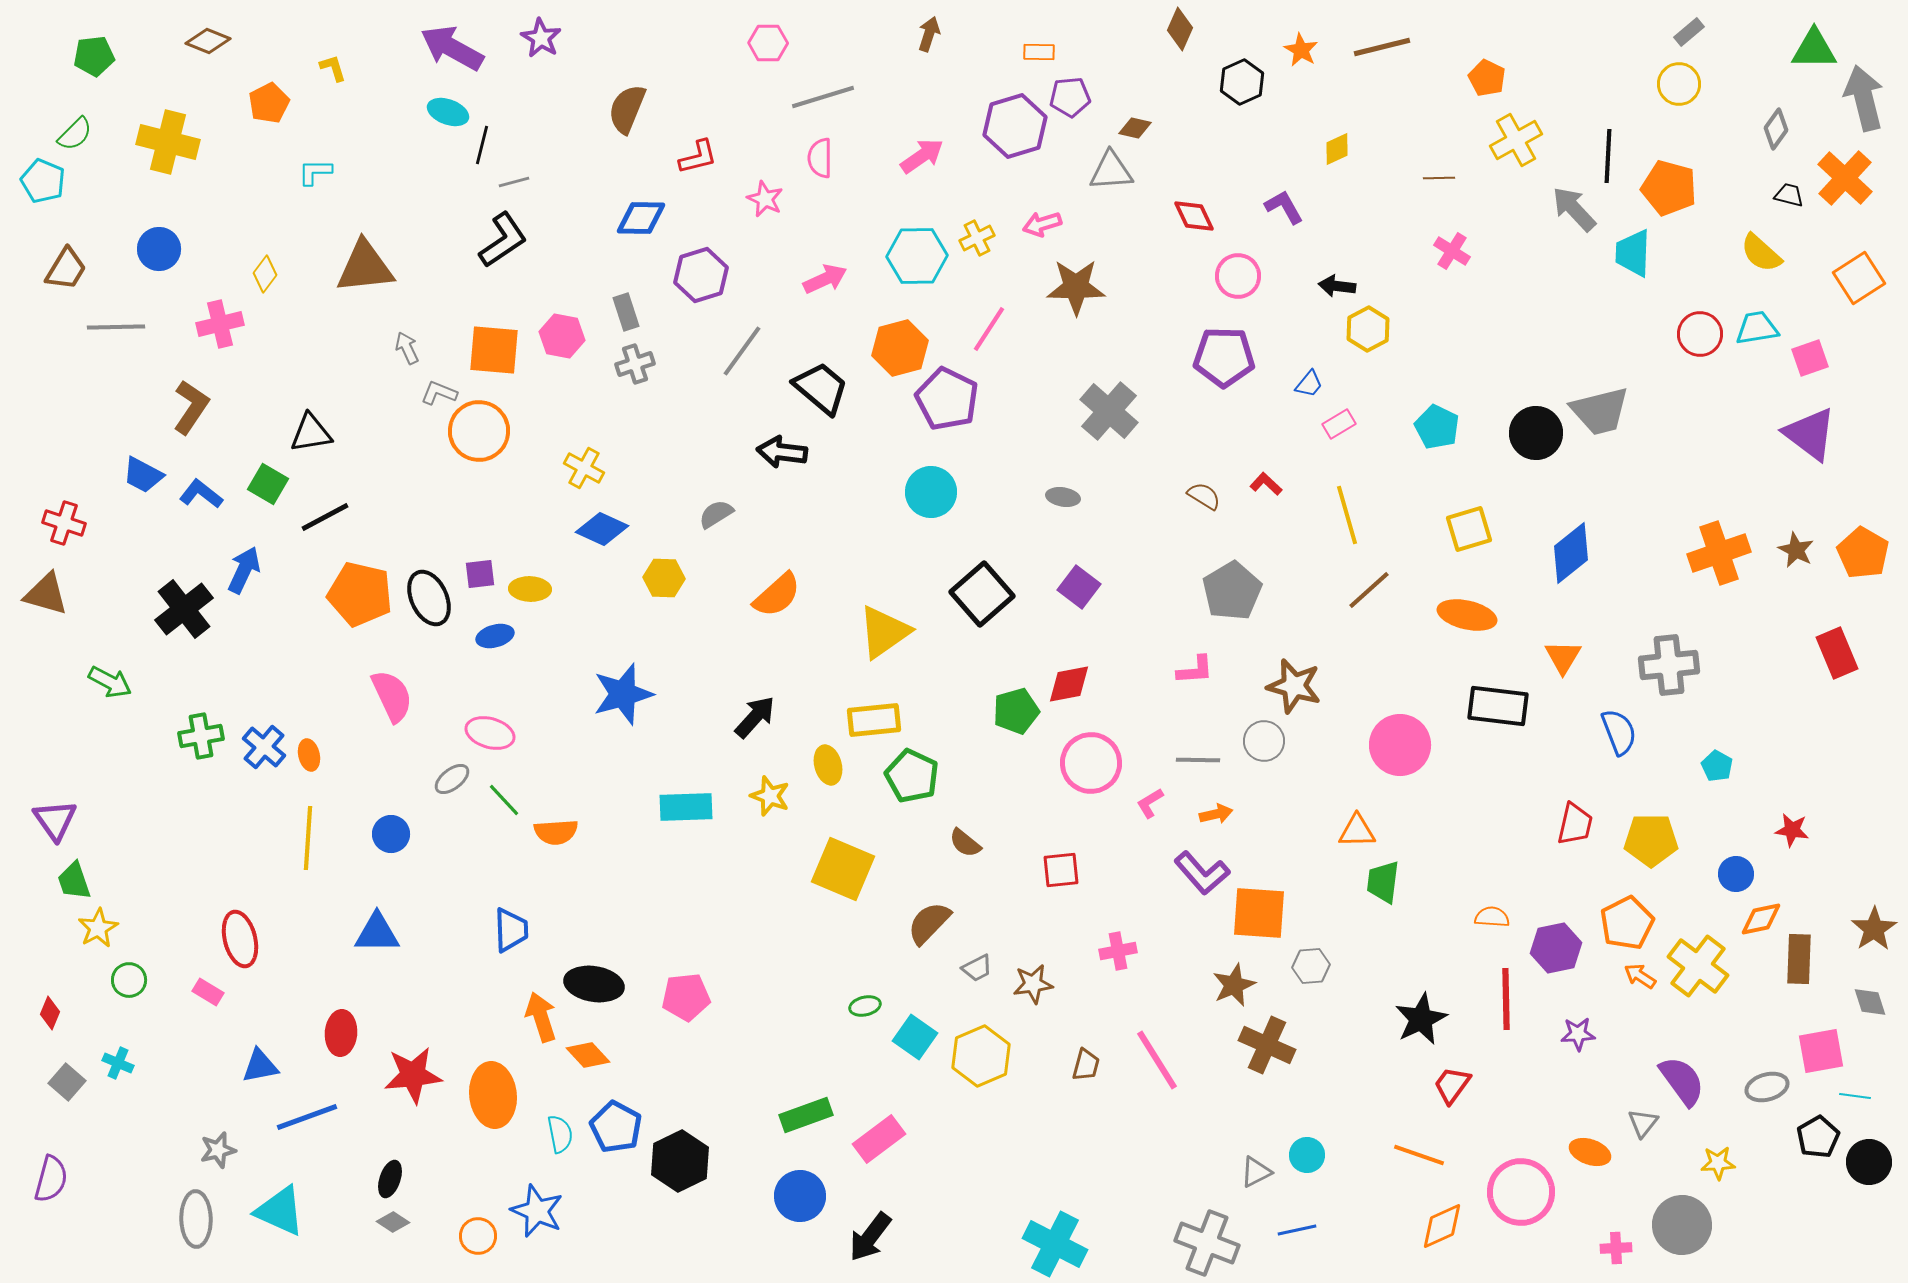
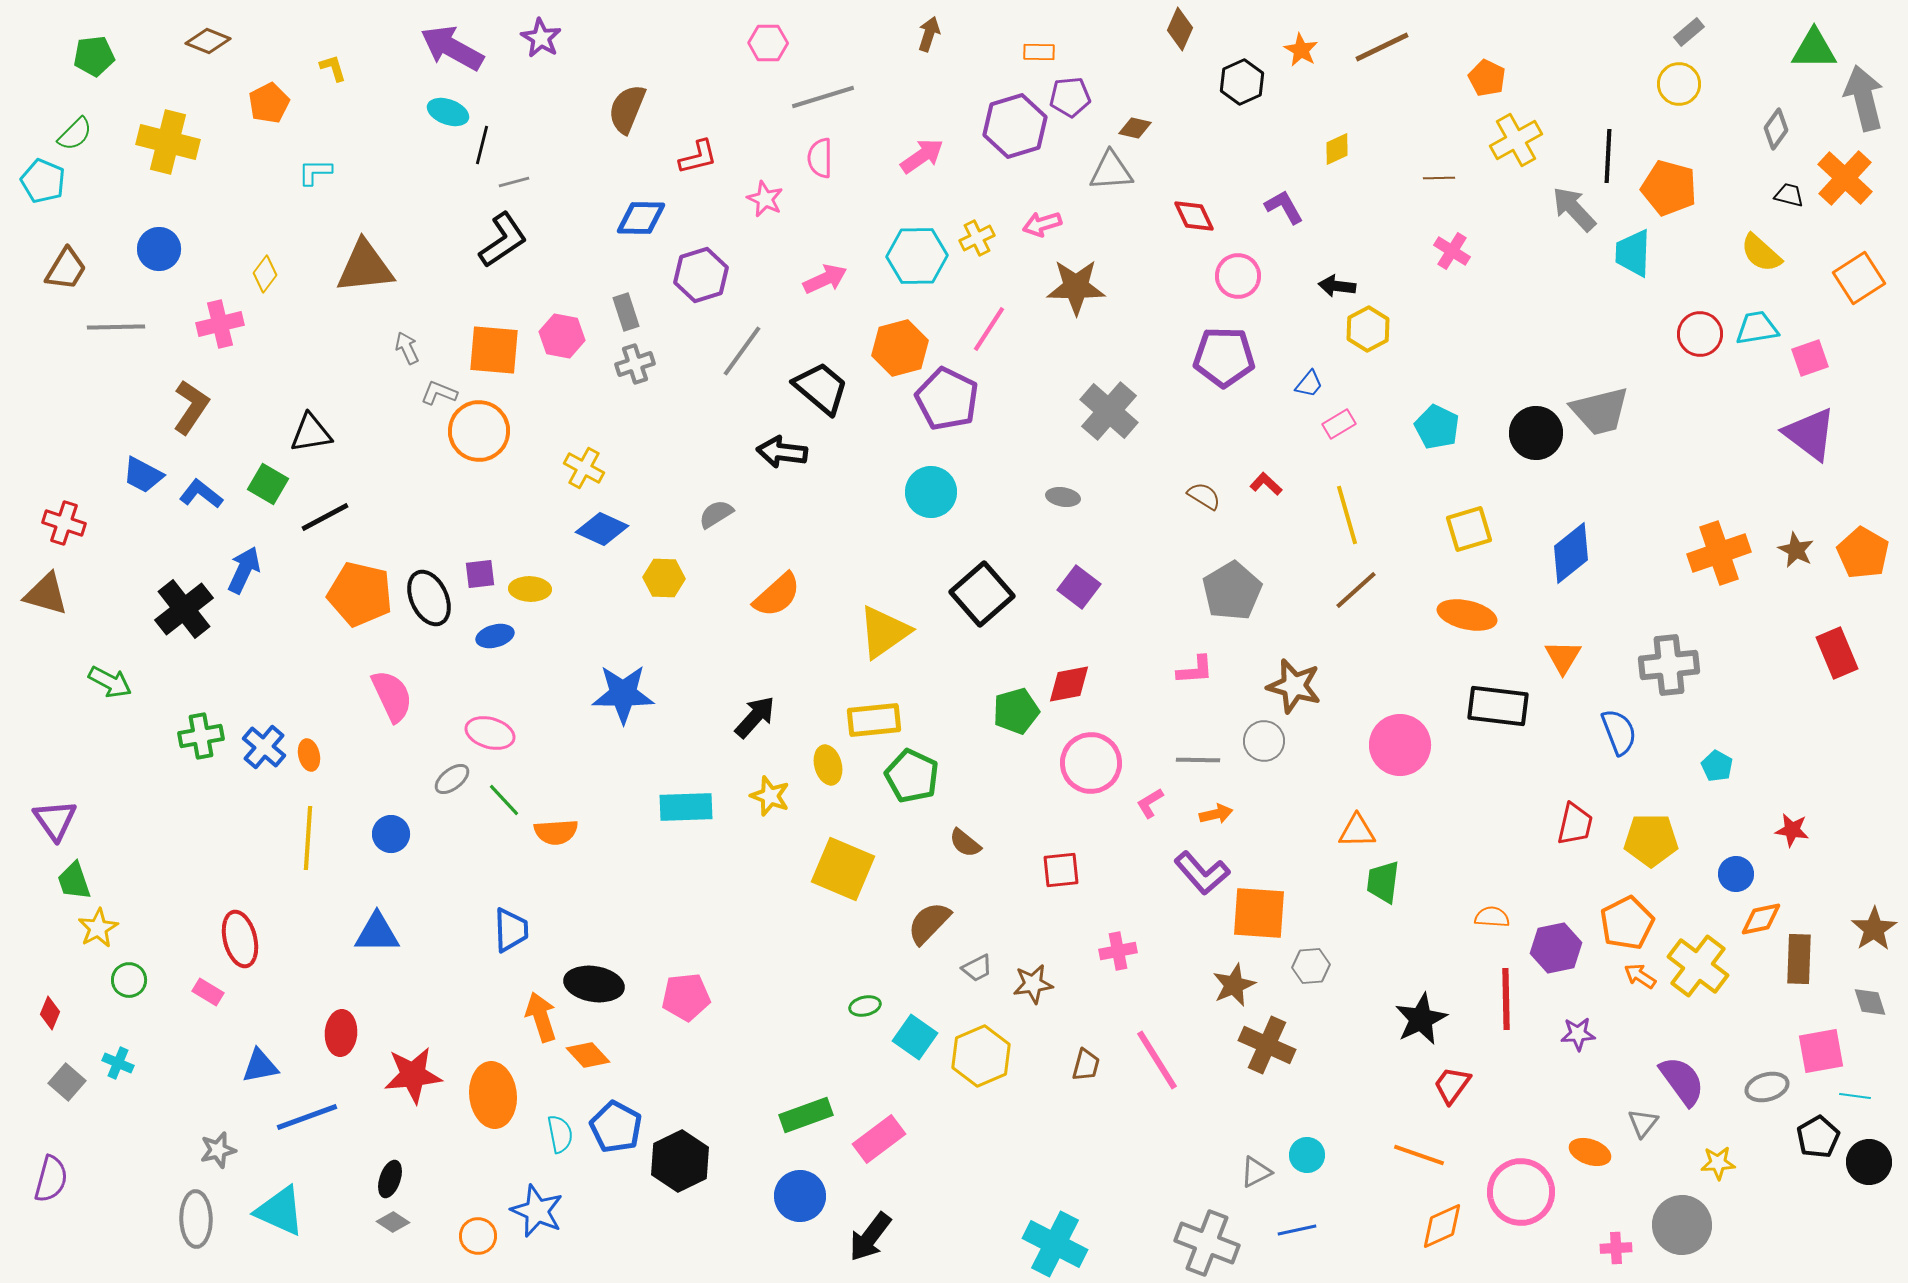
brown line at (1382, 47): rotated 12 degrees counterclockwise
brown line at (1369, 590): moved 13 px left
blue star at (623, 694): rotated 16 degrees clockwise
